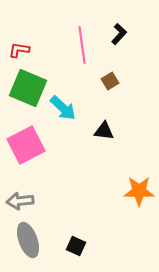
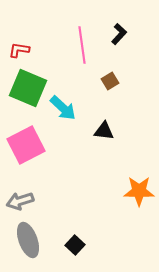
gray arrow: rotated 12 degrees counterclockwise
black square: moved 1 px left, 1 px up; rotated 18 degrees clockwise
